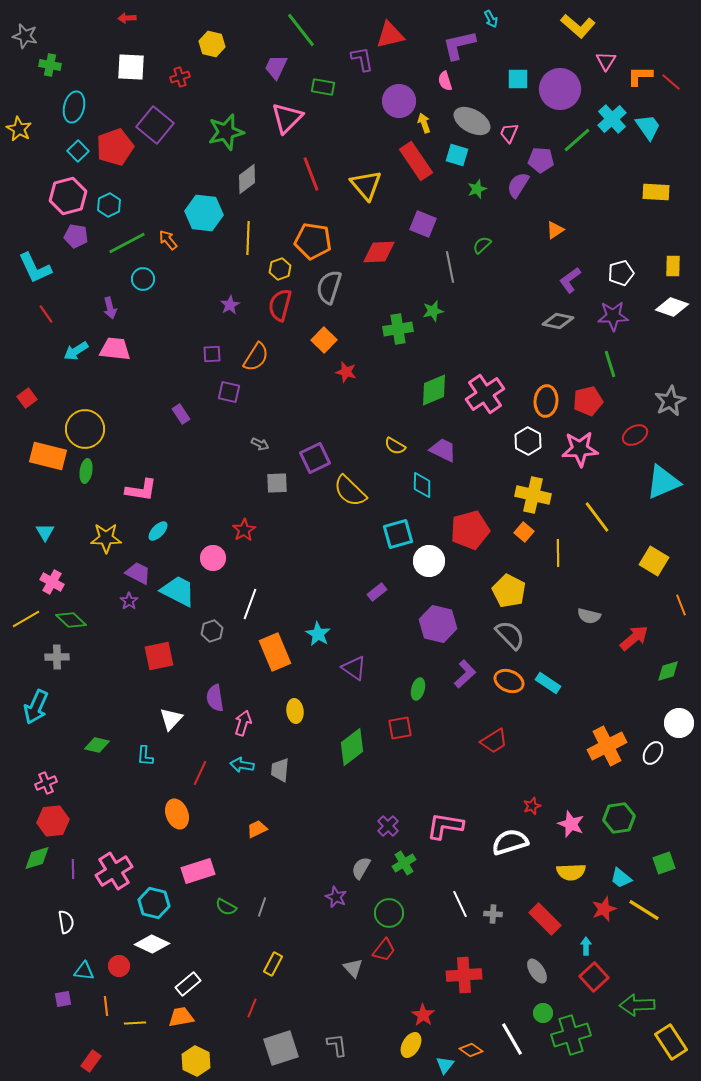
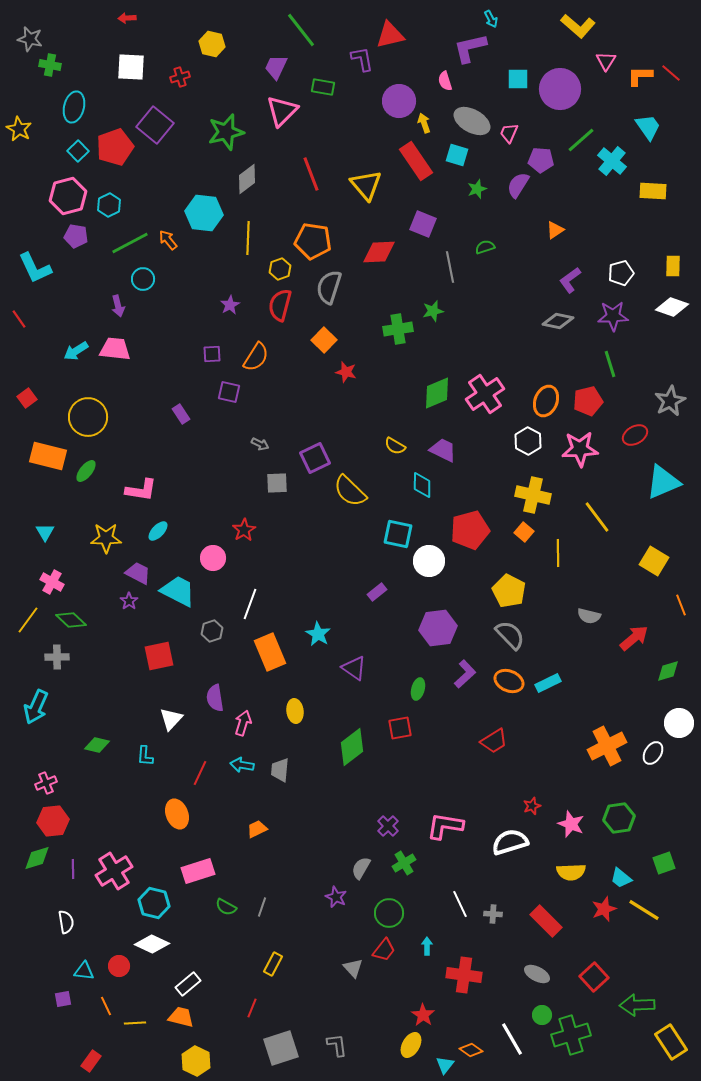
gray star at (25, 36): moved 5 px right, 3 px down
purple L-shape at (459, 45): moved 11 px right, 3 px down
red line at (671, 82): moved 9 px up
pink triangle at (287, 118): moved 5 px left, 7 px up
cyan cross at (612, 119): moved 42 px down; rotated 8 degrees counterclockwise
green line at (577, 140): moved 4 px right
yellow rectangle at (656, 192): moved 3 px left, 1 px up
green line at (127, 243): moved 3 px right
green semicircle at (482, 245): moved 3 px right, 2 px down; rotated 24 degrees clockwise
purple arrow at (110, 308): moved 8 px right, 2 px up
red line at (46, 314): moved 27 px left, 5 px down
green diamond at (434, 390): moved 3 px right, 3 px down
orange ellipse at (546, 401): rotated 16 degrees clockwise
yellow circle at (85, 429): moved 3 px right, 12 px up
green ellipse at (86, 471): rotated 30 degrees clockwise
cyan square at (398, 534): rotated 28 degrees clockwise
yellow line at (26, 619): moved 2 px right, 1 px down; rotated 24 degrees counterclockwise
purple hexagon at (438, 624): moved 4 px down; rotated 21 degrees counterclockwise
orange rectangle at (275, 652): moved 5 px left
cyan rectangle at (548, 683): rotated 60 degrees counterclockwise
red rectangle at (545, 919): moved 1 px right, 2 px down
cyan arrow at (586, 946): moved 159 px left
gray ellipse at (537, 971): moved 3 px down; rotated 30 degrees counterclockwise
red cross at (464, 975): rotated 12 degrees clockwise
orange line at (106, 1006): rotated 18 degrees counterclockwise
green circle at (543, 1013): moved 1 px left, 2 px down
orange trapezoid at (181, 1017): rotated 24 degrees clockwise
